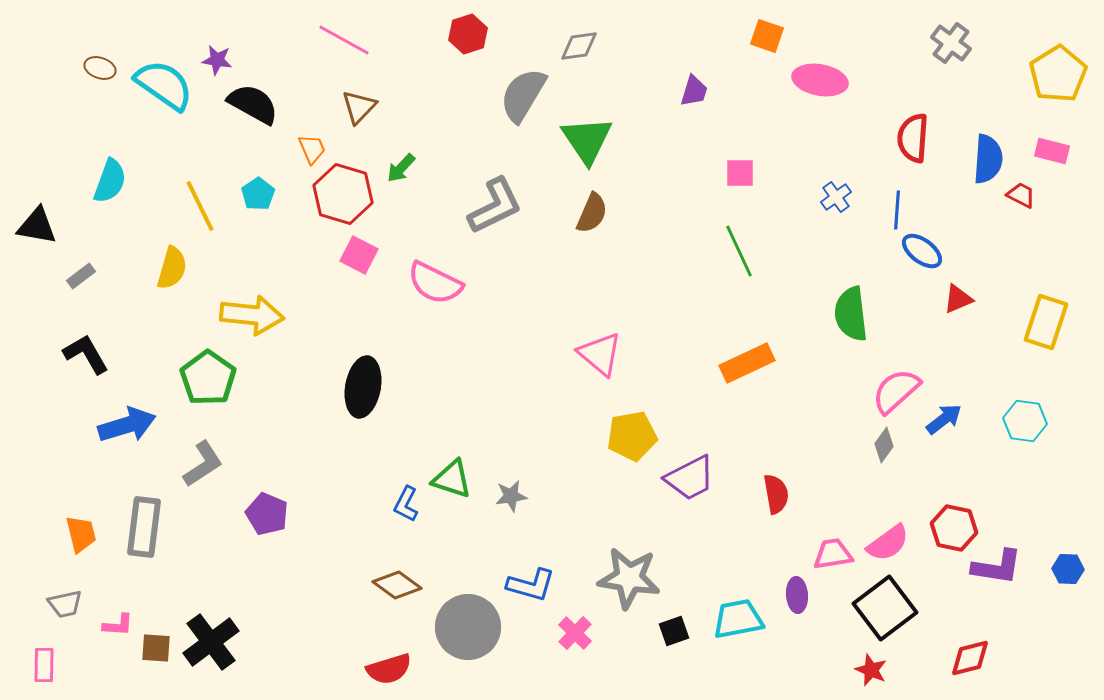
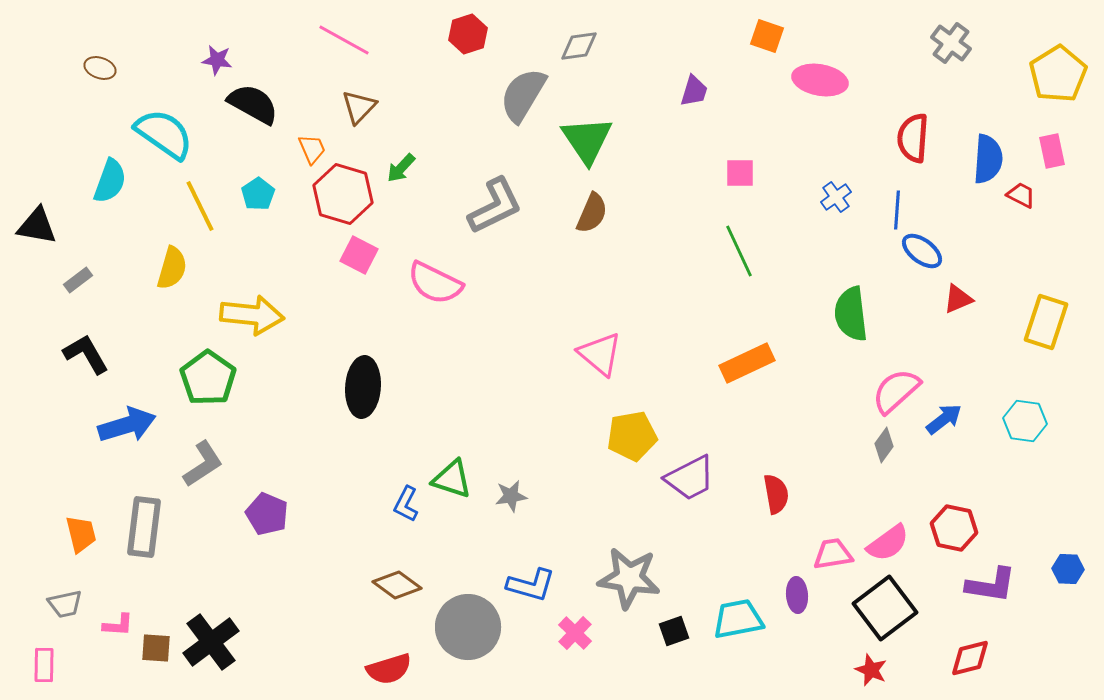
cyan semicircle at (164, 85): moved 49 px down
pink rectangle at (1052, 151): rotated 64 degrees clockwise
gray rectangle at (81, 276): moved 3 px left, 4 px down
black ellipse at (363, 387): rotated 6 degrees counterclockwise
purple L-shape at (997, 567): moved 6 px left, 18 px down
